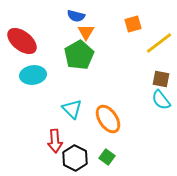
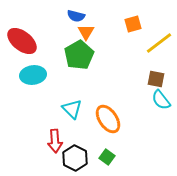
brown square: moved 5 px left
